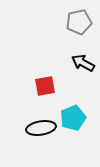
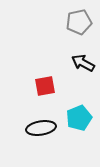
cyan pentagon: moved 6 px right
